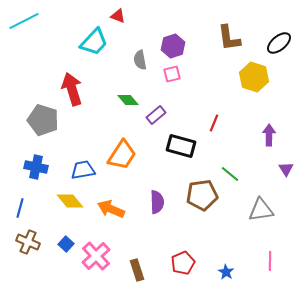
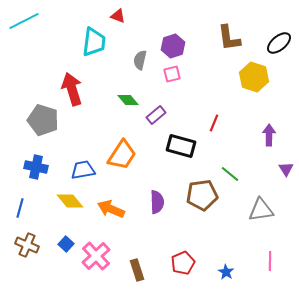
cyan trapezoid: rotated 36 degrees counterclockwise
gray semicircle: rotated 24 degrees clockwise
brown cross: moved 1 px left, 3 px down
